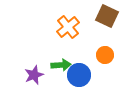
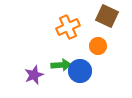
orange cross: rotated 15 degrees clockwise
orange circle: moved 7 px left, 9 px up
blue circle: moved 1 px right, 4 px up
